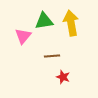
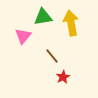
green triangle: moved 1 px left, 4 px up
brown line: rotated 56 degrees clockwise
red star: rotated 24 degrees clockwise
